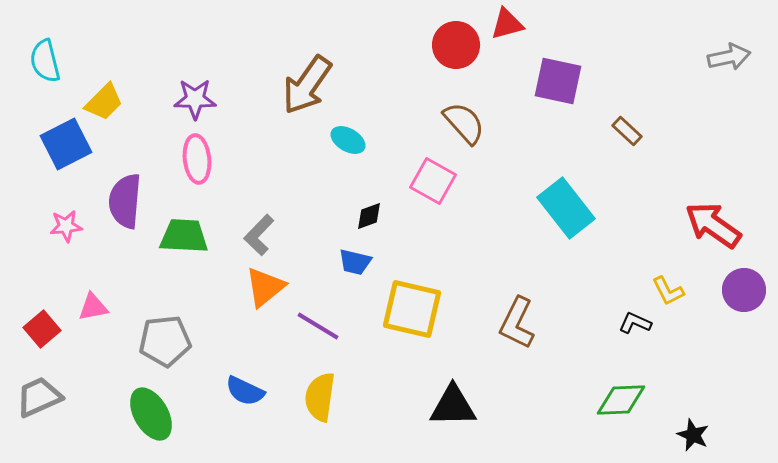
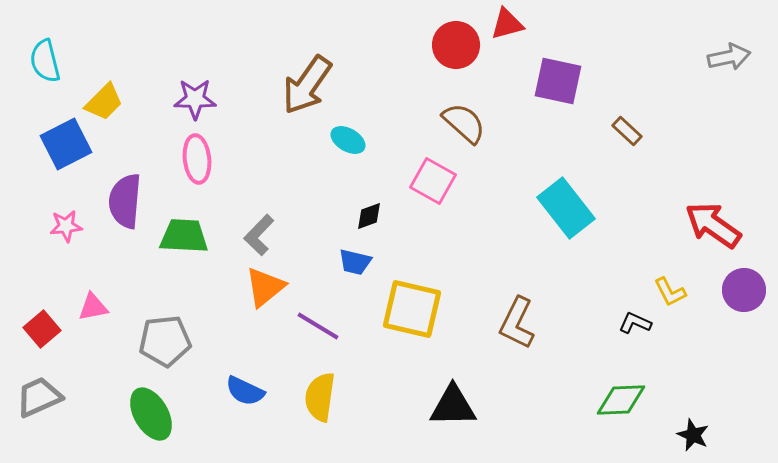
brown semicircle: rotated 6 degrees counterclockwise
yellow L-shape: moved 2 px right, 1 px down
